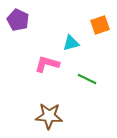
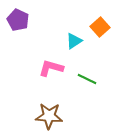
orange square: moved 2 px down; rotated 24 degrees counterclockwise
cyan triangle: moved 3 px right, 2 px up; rotated 18 degrees counterclockwise
pink L-shape: moved 4 px right, 4 px down
